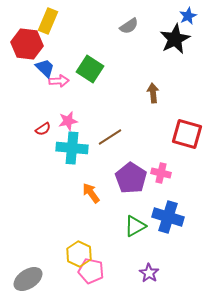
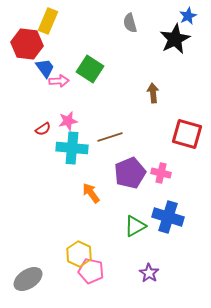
gray semicircle: moved 1 px right, 3 px up; rotated 108 degrees clockwise
blue trapezoid: rotated 10 degrees clockwise
brown line: rotated 15 degrees clockwise
purple pentagon: moved 1 px left, 5 px up; rotated 16 degrees clockwise
